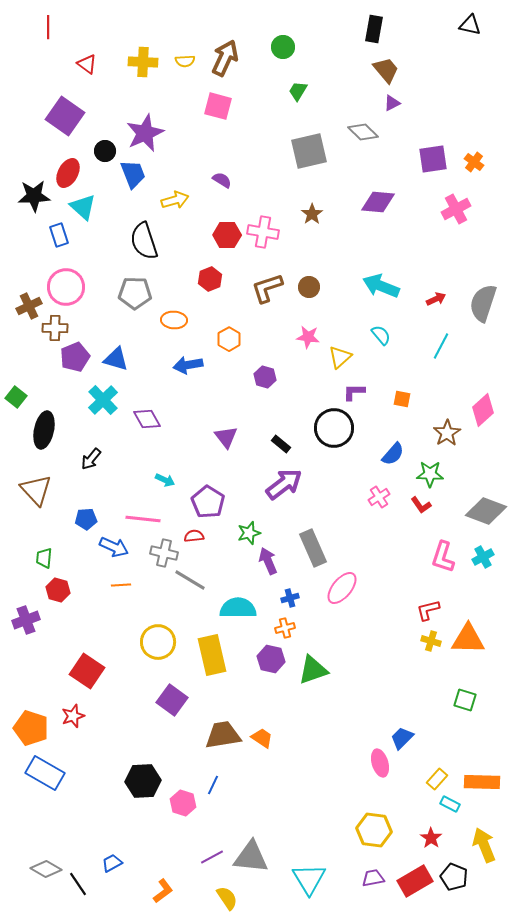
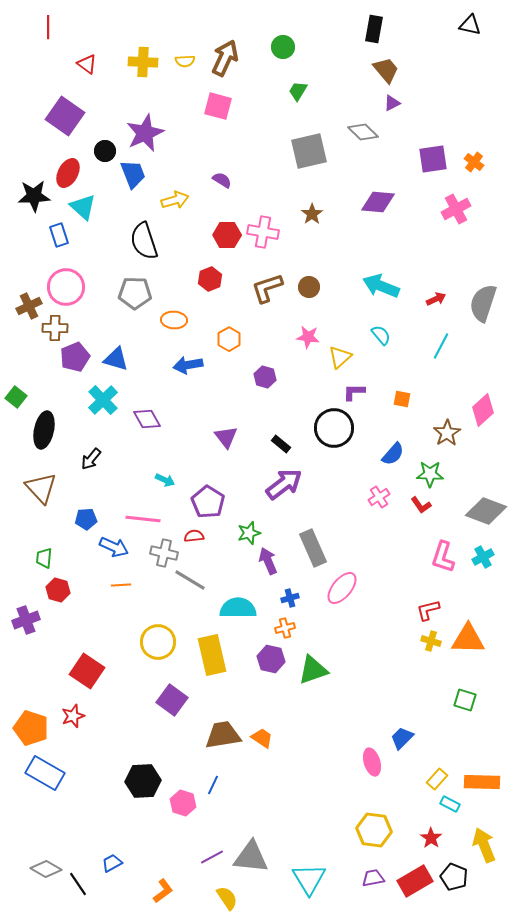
brown triangle at (36, 490): moved 5 px right, 2 px up
pink ellipse at (380, 763): moved 8 px left, 1 px up
